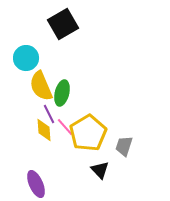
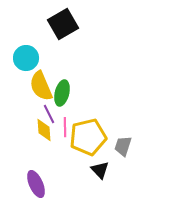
pink line: rotated 42 degrees clockwise
yellow pentagon: moved 4 px down; rotated 18 degrees clockwise
gray trapezoid: moved 1 px left
